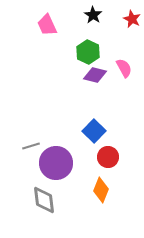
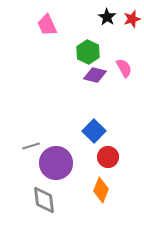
black star: moved 14 px right, 2 px down
red star: rotated 30 degrees clockwise
